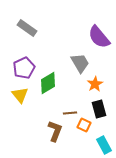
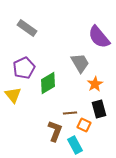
yellow triangle: moved 7 px left
cyan rectangle: moved 29 px left
